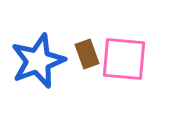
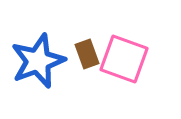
pink square: rotated 15 degrees clockwise
